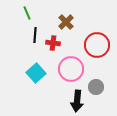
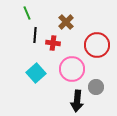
pink circle: moved 1 px right
